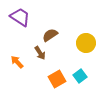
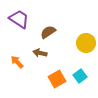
purple trapezoid: moved 1 px left, 2 px down
brown semicircle: moved 2 px left, 3 px up
brown arrow: rotated 136 degrees clockwise
